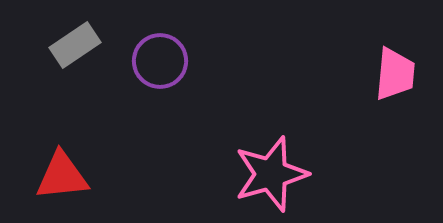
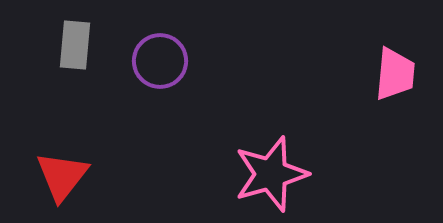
gray rectangle: rotated 51 degrees counterclockwise
red triangle: rotated 46 degrees counterclockwise
